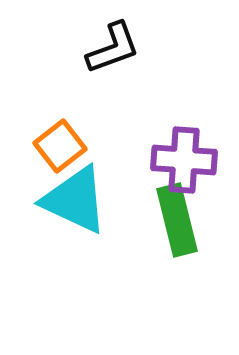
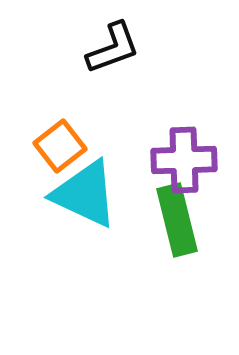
purple cross: rotated 6 degrees counterclockwise
cyan triangle: moved 10 px right, 6 px up
